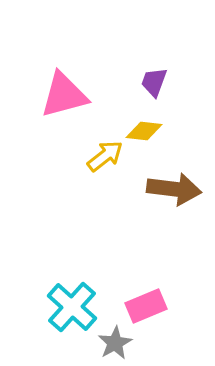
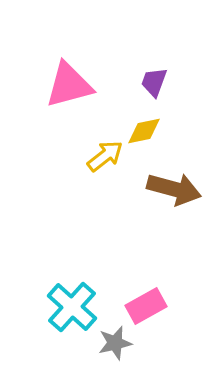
pink triangle: moved 5 px right, 10 px up
yellow diamond: rotated 18 degrees counterclockwise
brown arrow: rotated 8 degrees clockwise
pink rectangle: rotated 6 degrees counterclockwise
gray star: rotated 16 degrees clockwise
